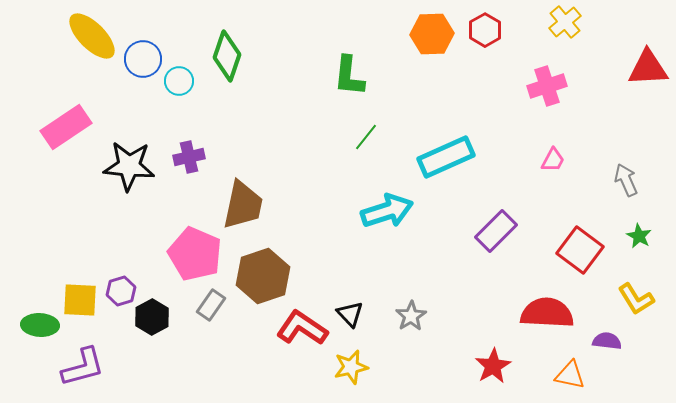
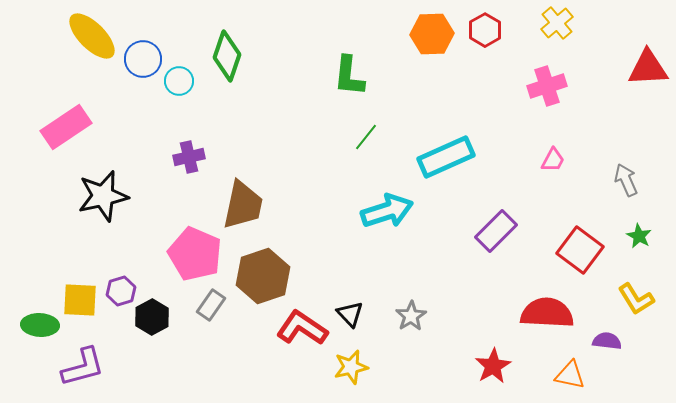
yellow cross: moved 8 px left, 1 px down
black star: moved 26 px left, 30 px down; rotated 18 degrees counterclockwise
